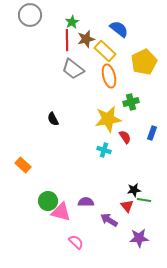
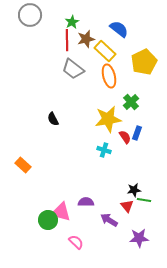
green cross: rotated 28 degrees counterclockwise
blue rectangle: moved 15 px left
green circle: moved 19 px down
